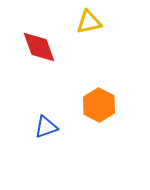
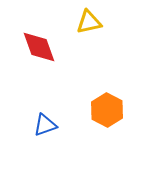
orange hexagon: moved 8 px right, 5 px down
blue triangle: moved 1 px left, 2 px up
